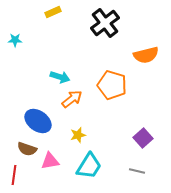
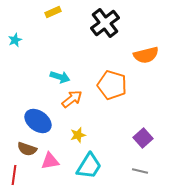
cyan star: rotated 24 degrees counterclockwise
gray line: moved 3 px right
